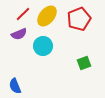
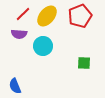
red pentagon: moved 1 px right, 3 px up
purple semicircle: rotated 28 degrees clockwise
green square: rotated 24 degrees clockwise
